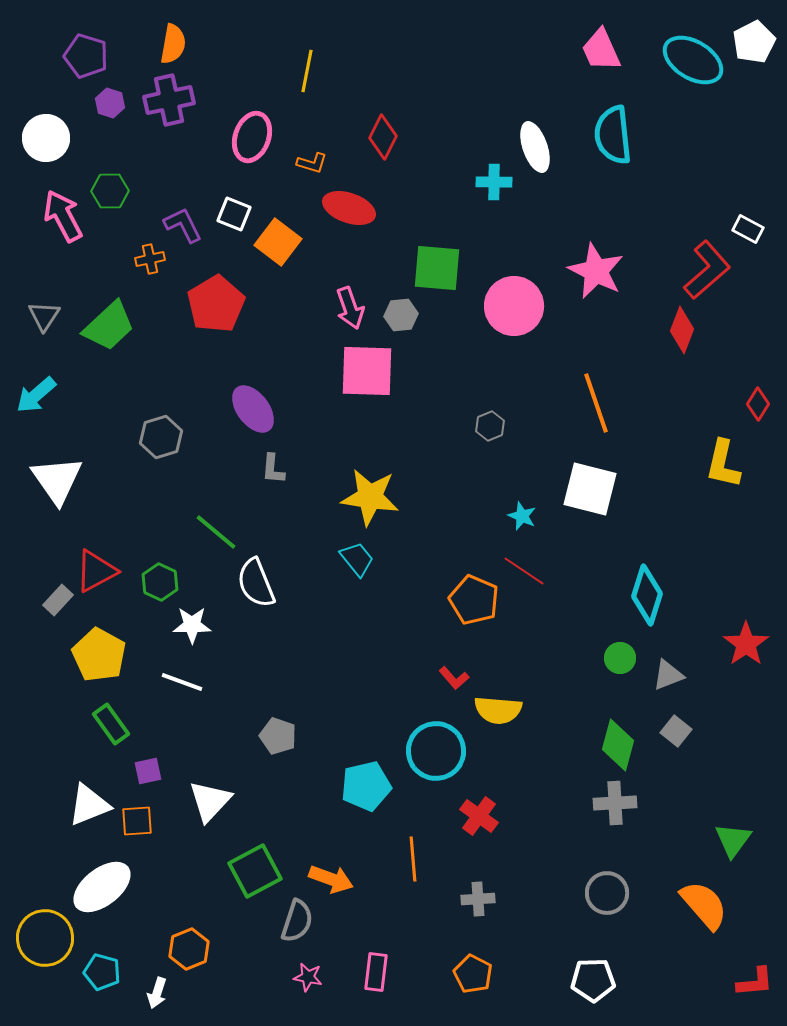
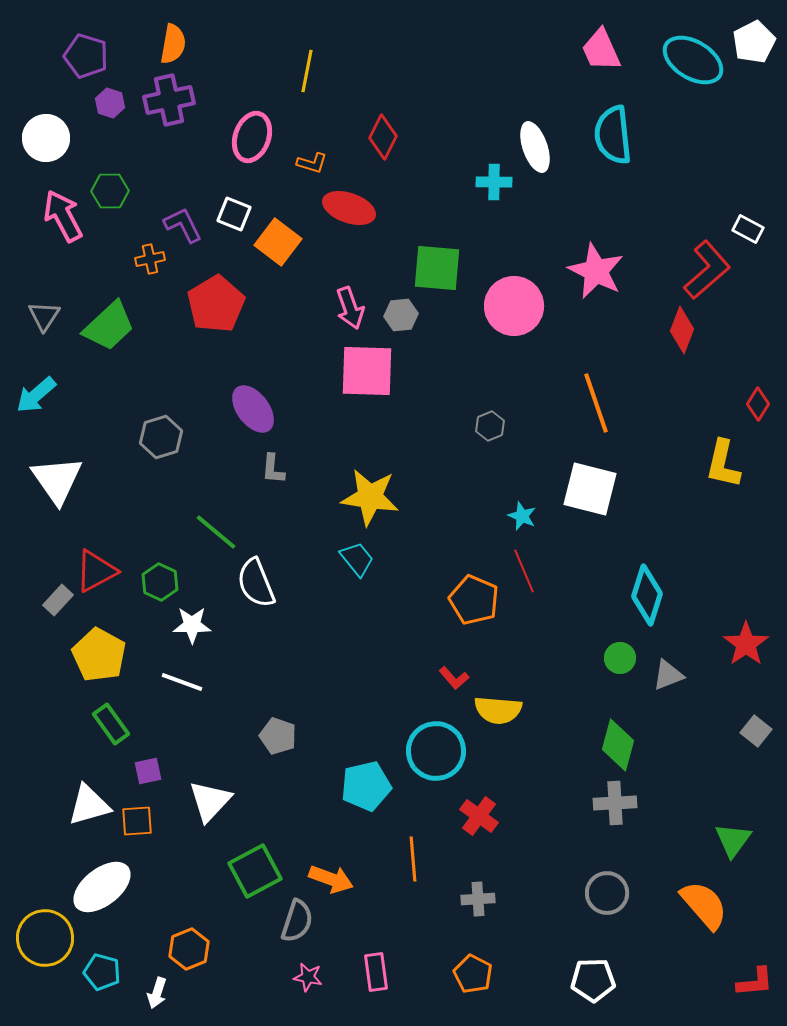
red line at (524, 571): rotated 33 degrees clockwise
gray square at (676, 731): moved 80 px right
white triangle at (89, 805): rotated 6 degrees clockwise
pink rectangle at (376, 972): rotated 15 degrees counterclockwise
